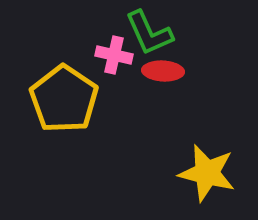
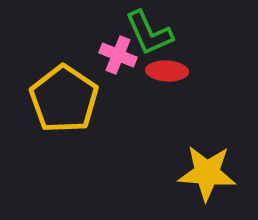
pink cross: moved 4 px right; rotated 9 degrees clockwise
red ellipse: moved 4 px right
yellow star: rotated 10 degrees counterclockwise
